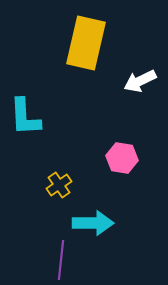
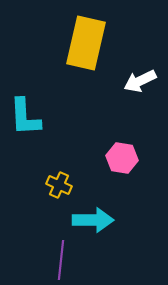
yellow cross: rotated 30 degrees counterclockwise
cyan arrow: moved 3 px up
